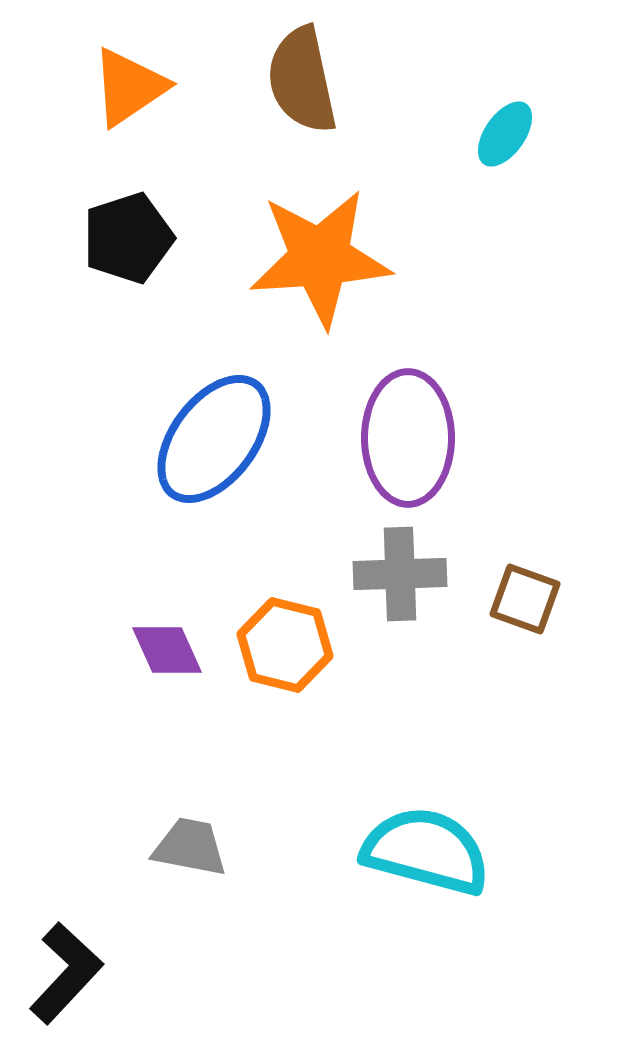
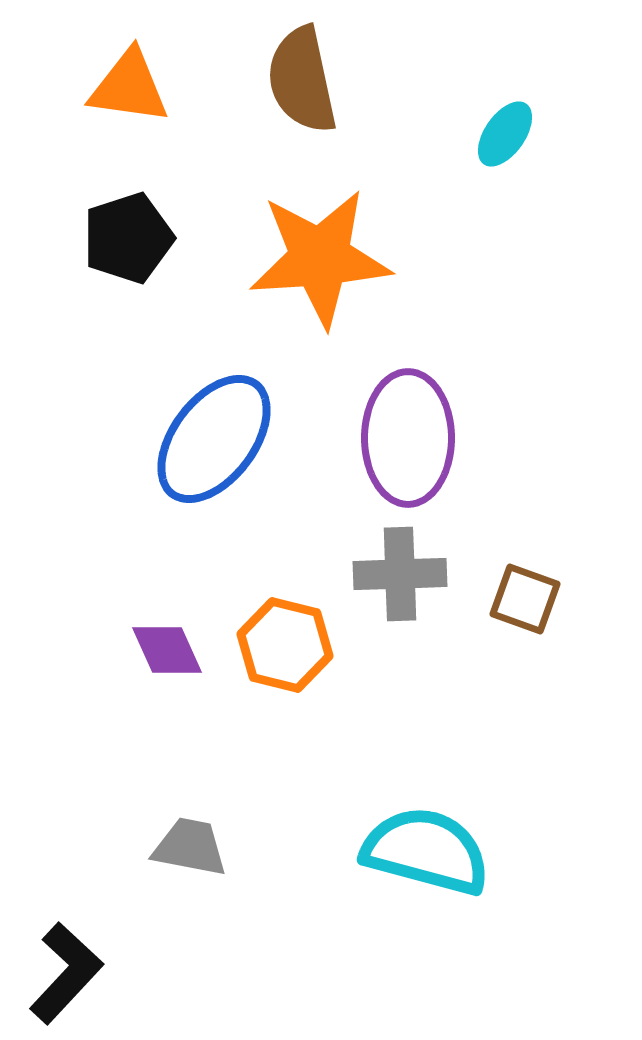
orange triangle: rotated 42 degrees clockwise
